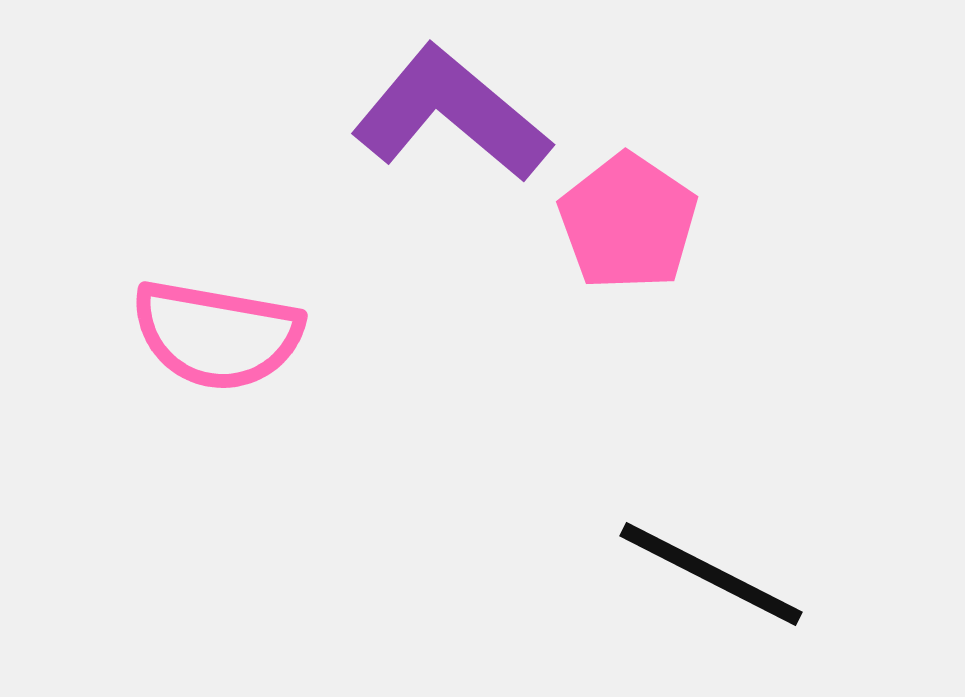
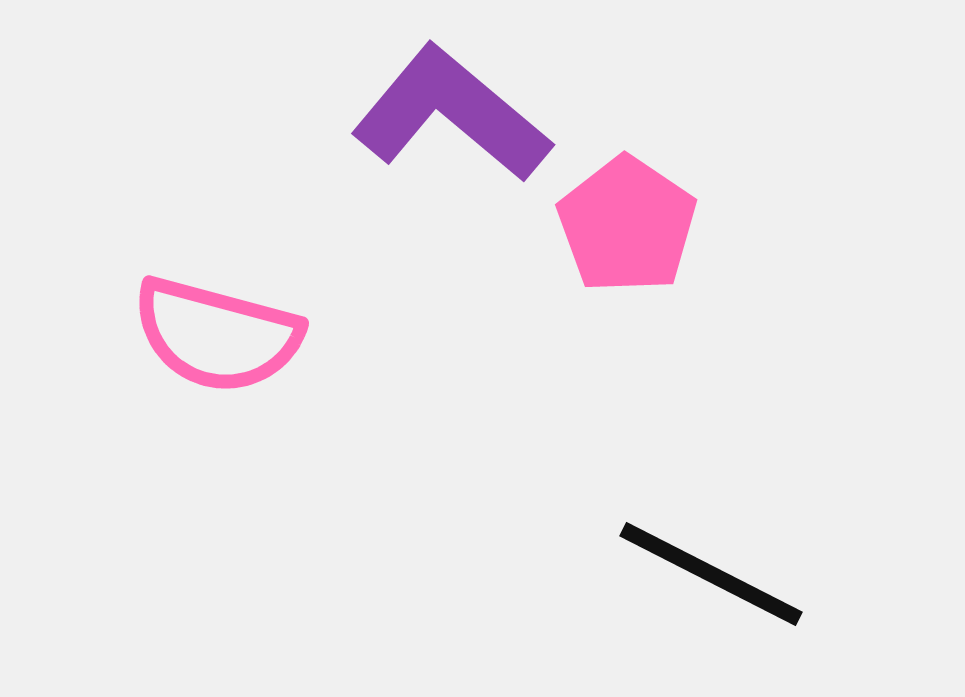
pink pentagon: moved 1 px left, 3 px down
pink semicircle: rotated 5 degrees clockwise
